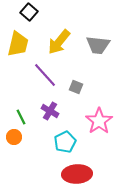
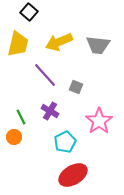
yellow arrow: rotated 28 degrees clockwise
red ellipse: moved 4 px left, 1 px down; rotated 28 degrees counterclockwise
